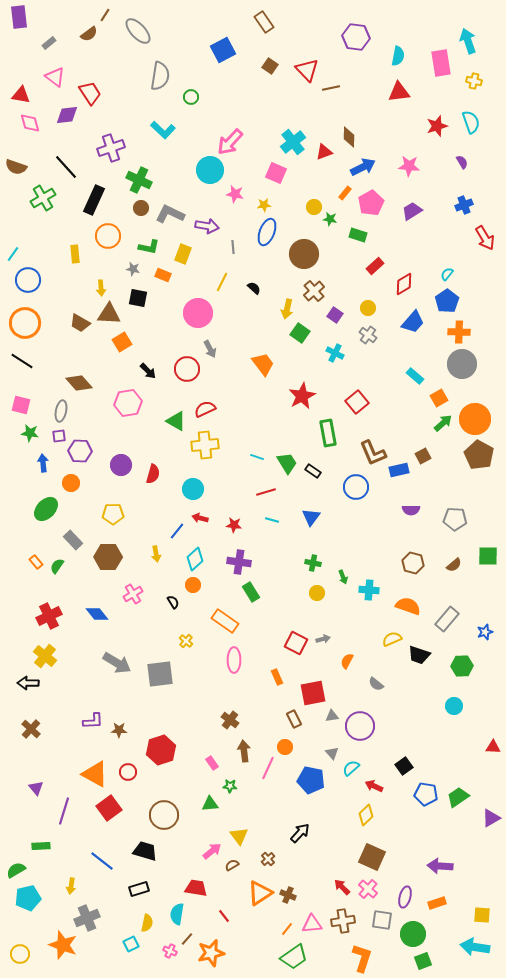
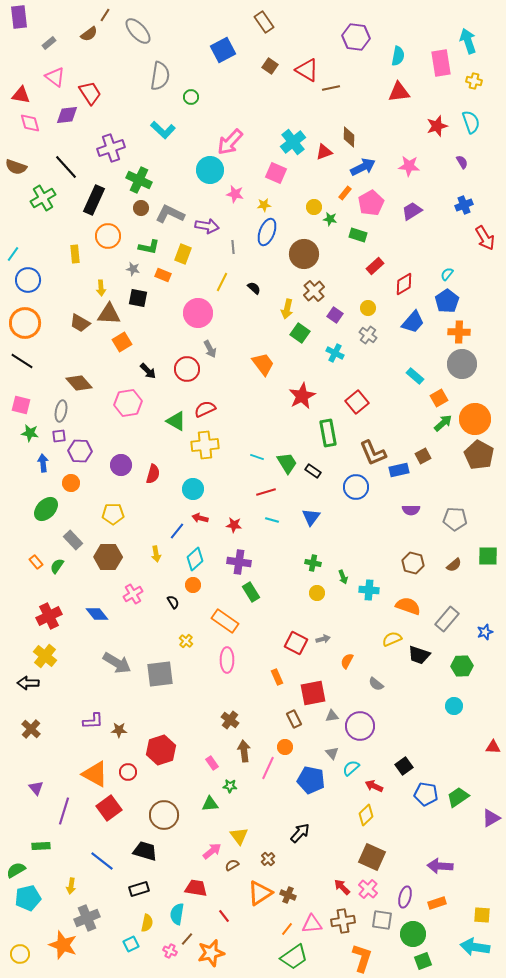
red triangle at (307, 70): rotated 15 degrees counterclockwise
pink ellipse at (234, 660): moved 7 px left
